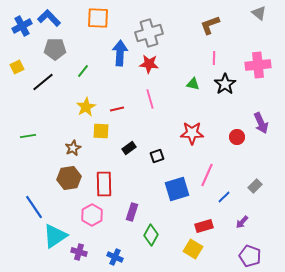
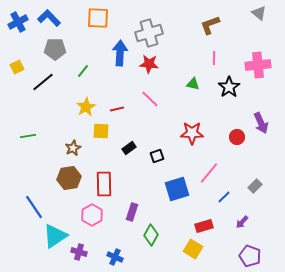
blue cross at (22, 26): moved 4 px left, 4 px up
black star at (225, 84): moved 4 px right, 3 px down
pink line at (150, 99): rotated 30 degrees counterclockwise
pink line at (207, 175): moved 2 px right, 2 px up; rotated 15 degrees clockwise
